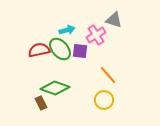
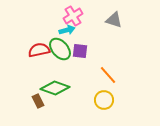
pink cross: moved 23 px left, 19 px up
brown rectangle: moved 3 px left, 2 px up
